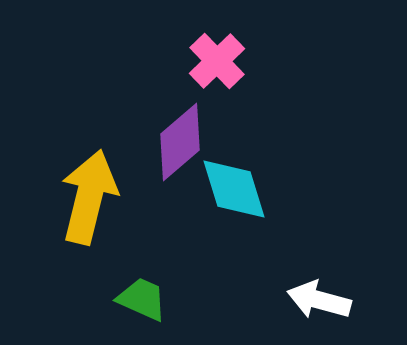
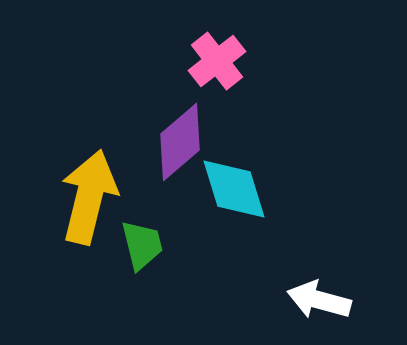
pink cross: rotated 6 degrees clockwise
green trapezoid: moved 54 px up; rotated 52 degrees clockwise
